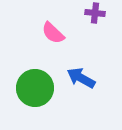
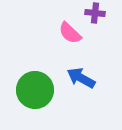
pink semicircle: moved 17 px right
green circle: moved 2 px down
